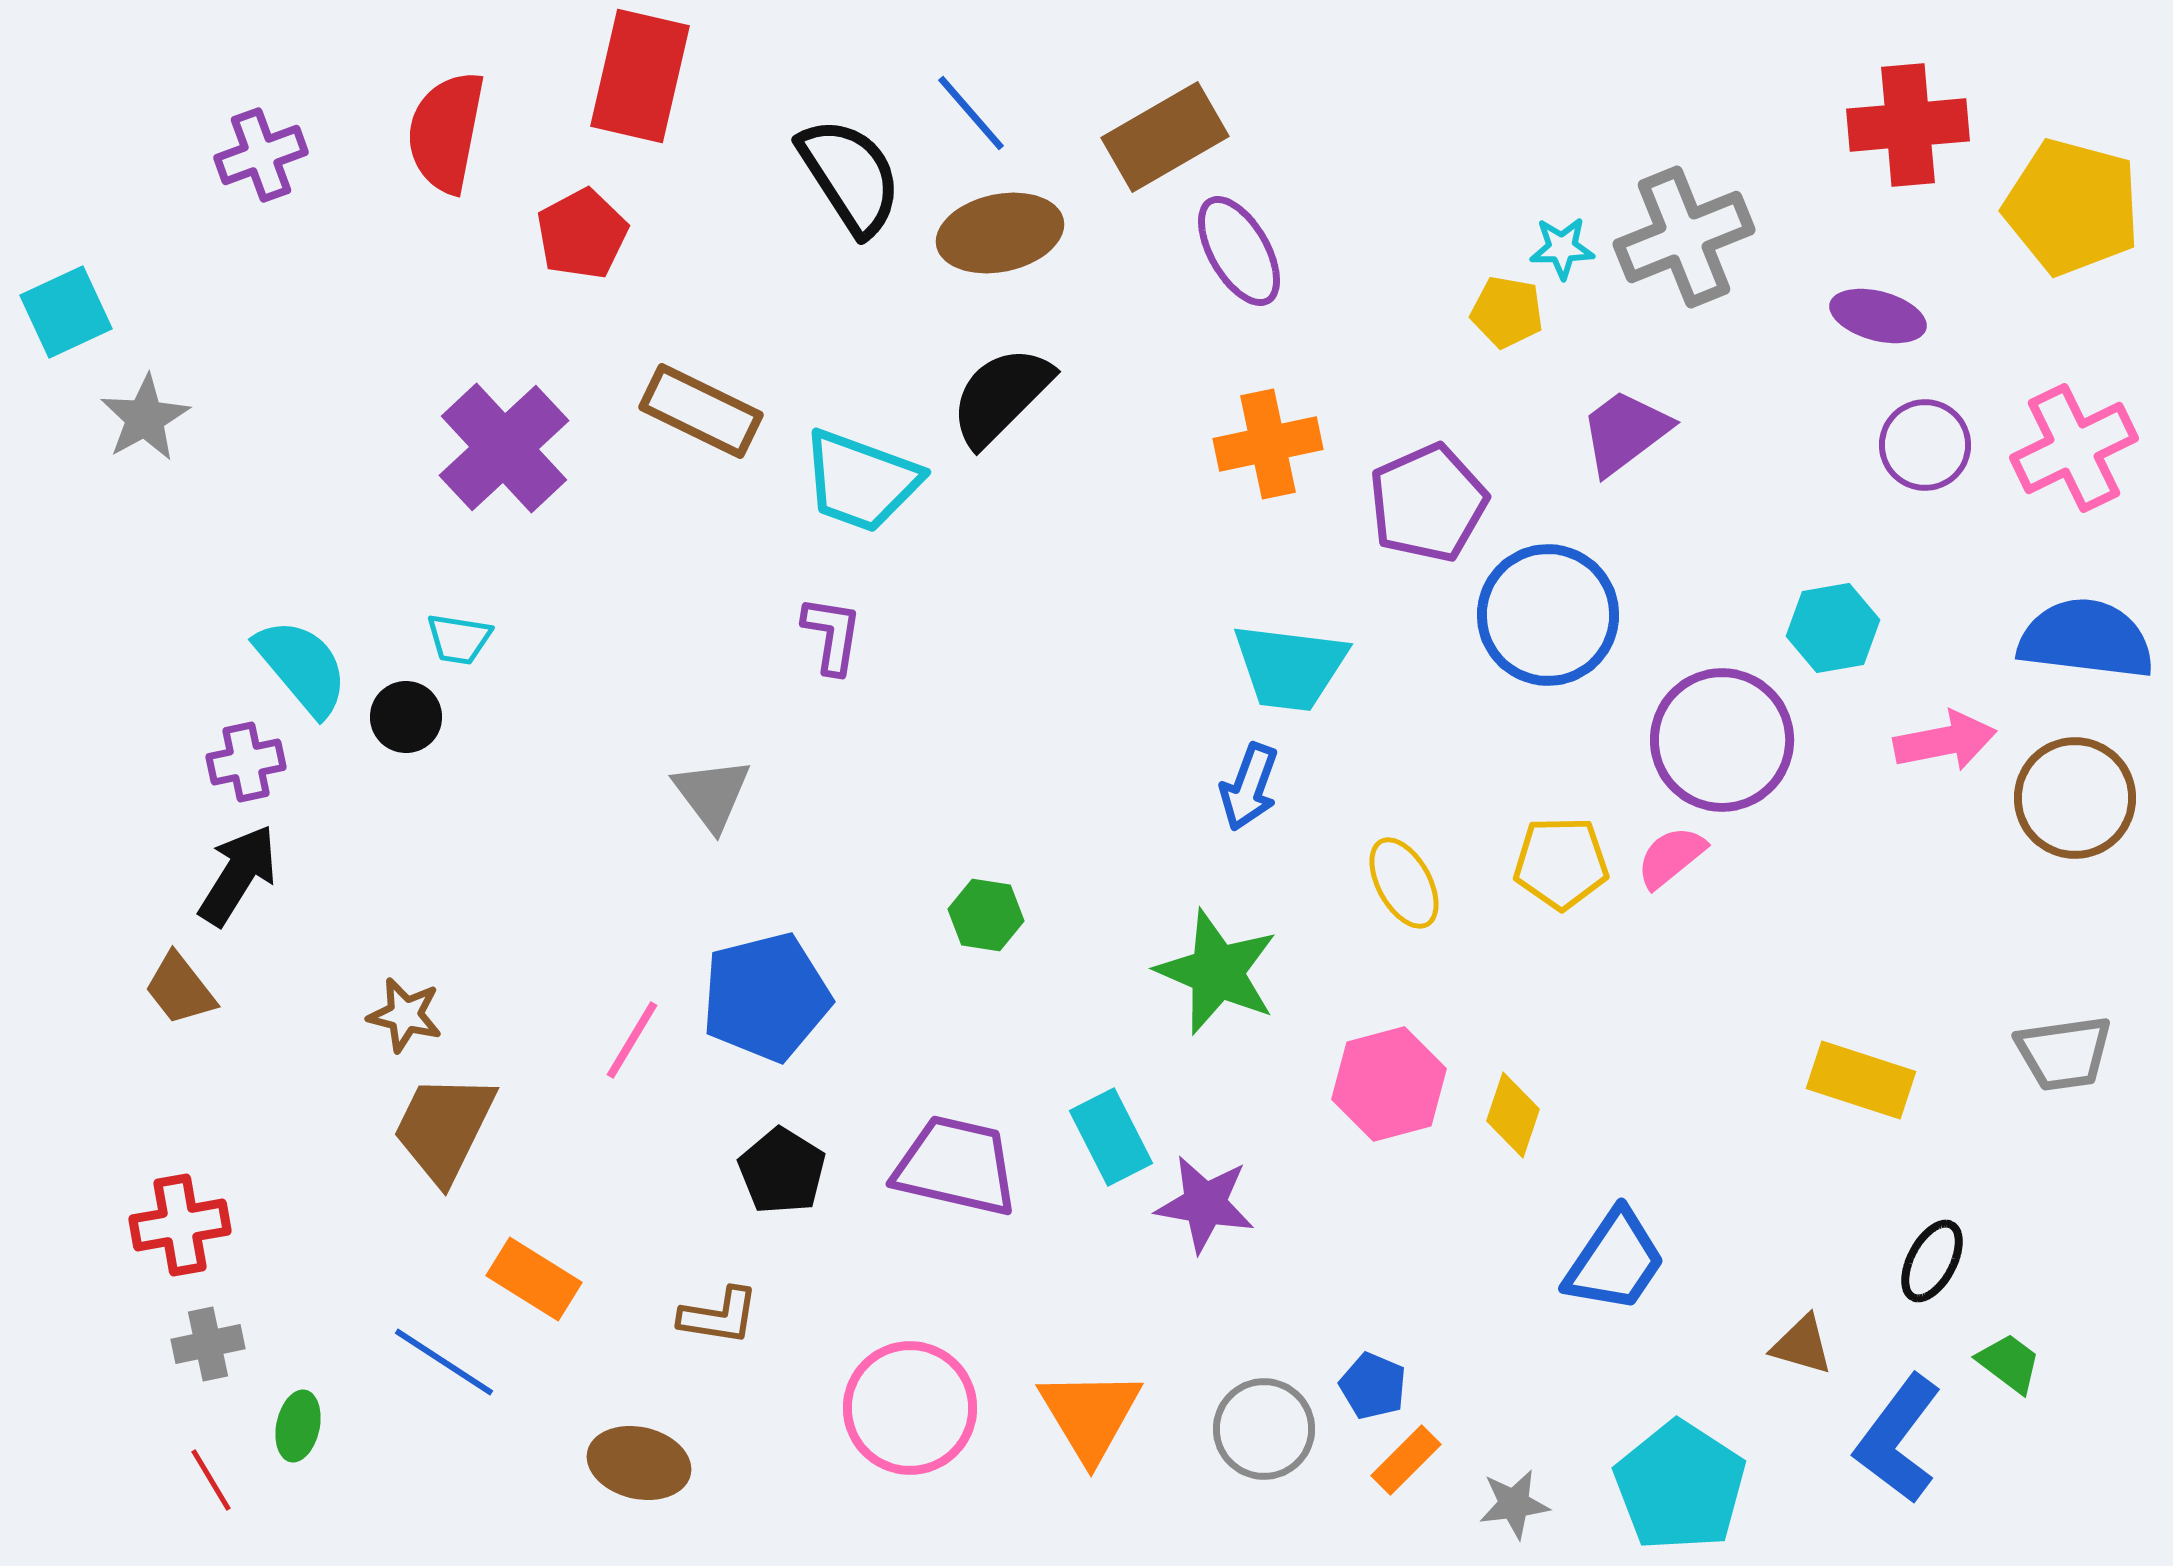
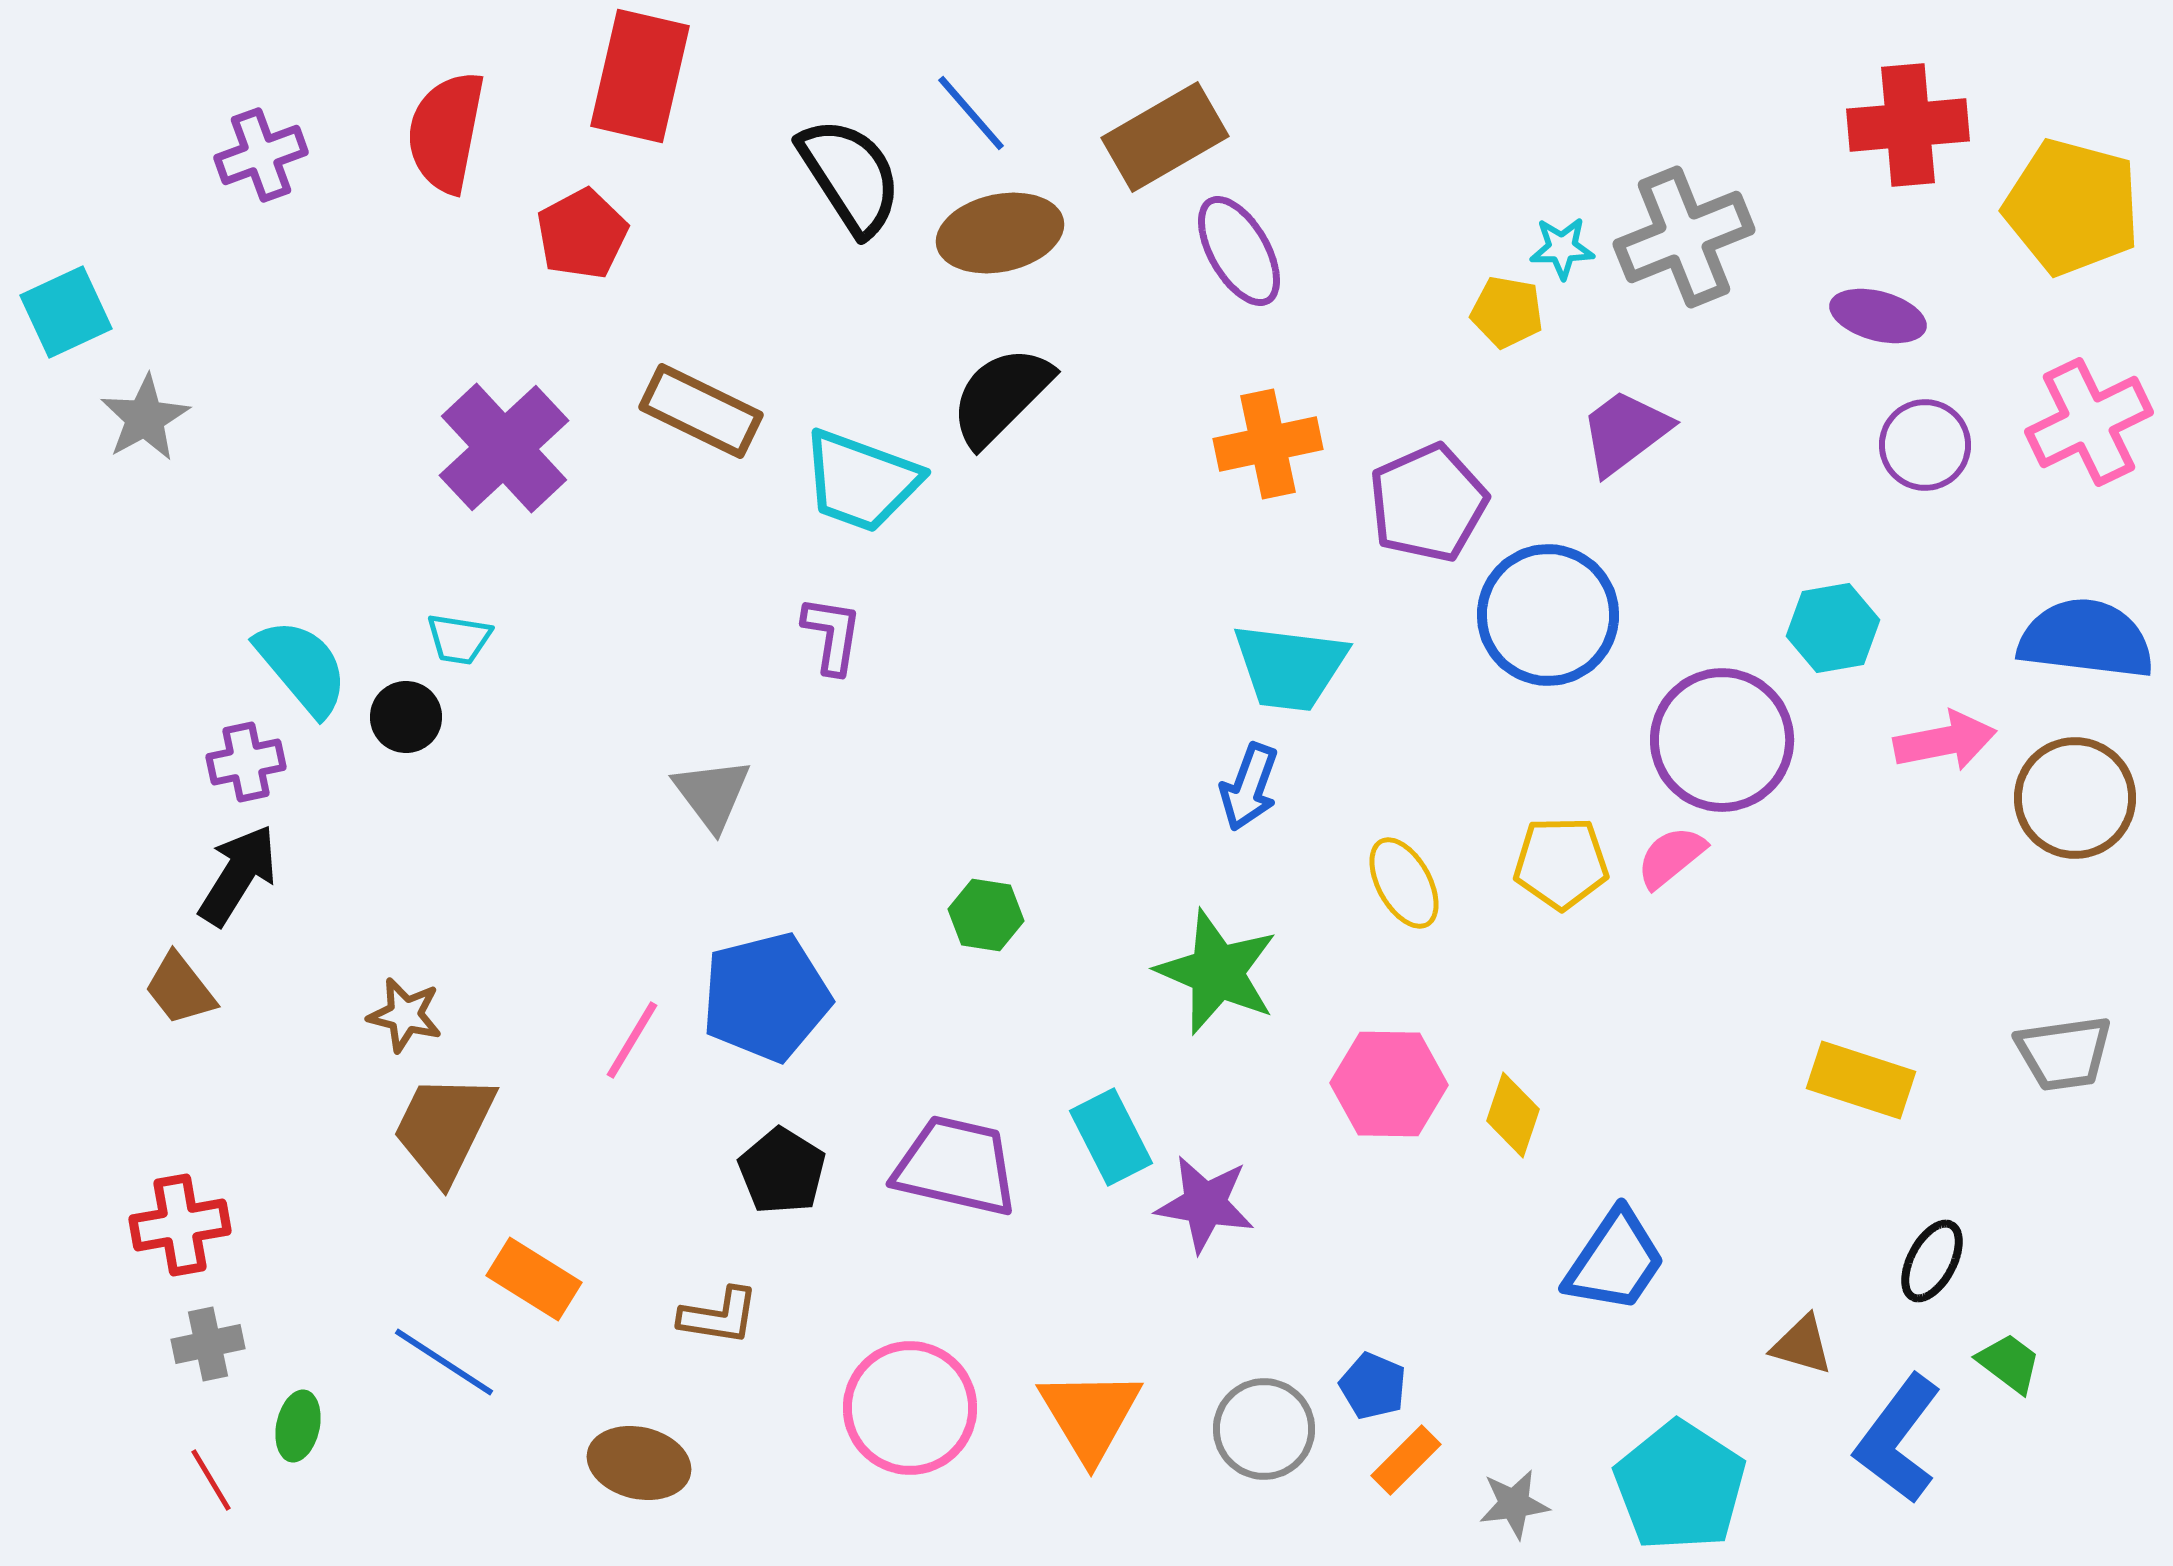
pink cross at (2074, 448): moved 15 px right, 26 px up
pink hexagon at (1389, 1084): rotated 16 degrees clockwise
